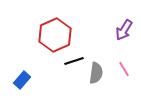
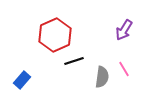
gray semicircle: moved 6 px right, 4 px down
